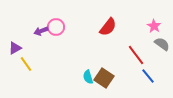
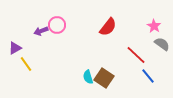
pink circle: moved 1 px right, 2 px up
red line: rotated 10 degrees counterclockwise
